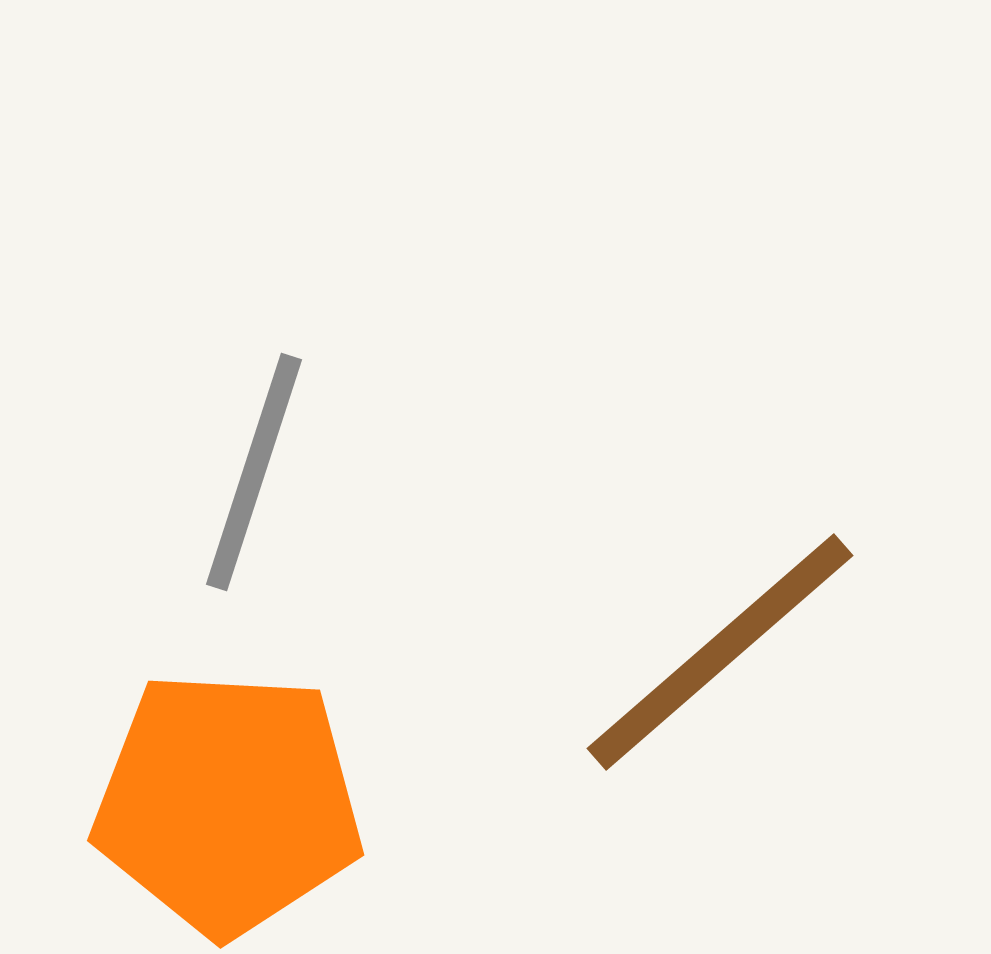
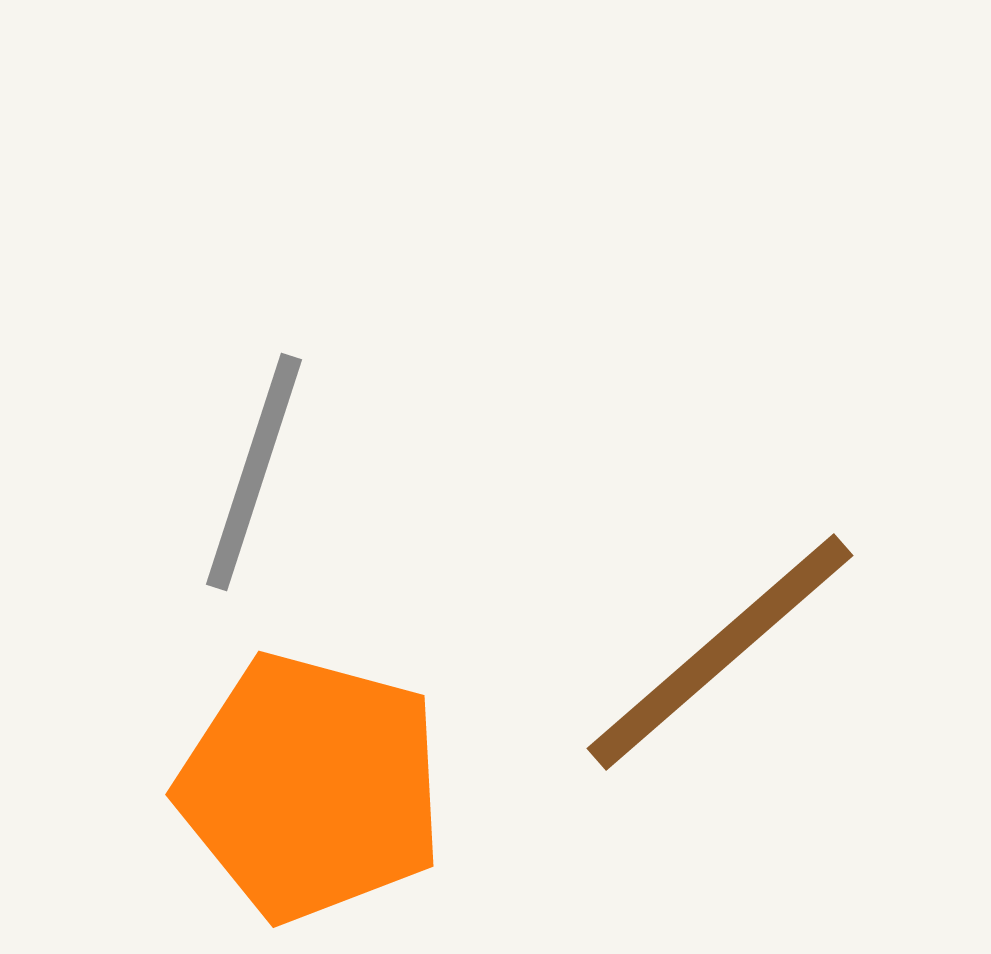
orange pentagon: moved 83 px right, 16 px up; rotated 12 degrees clockwise
